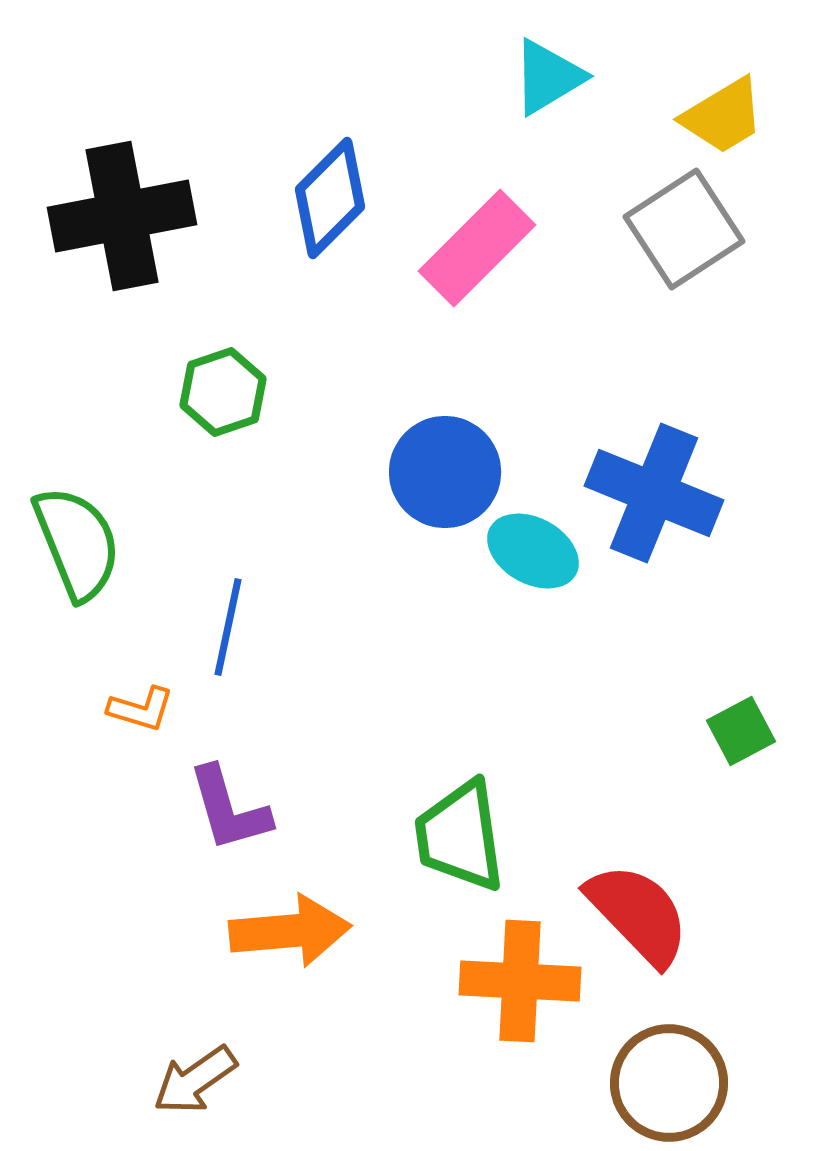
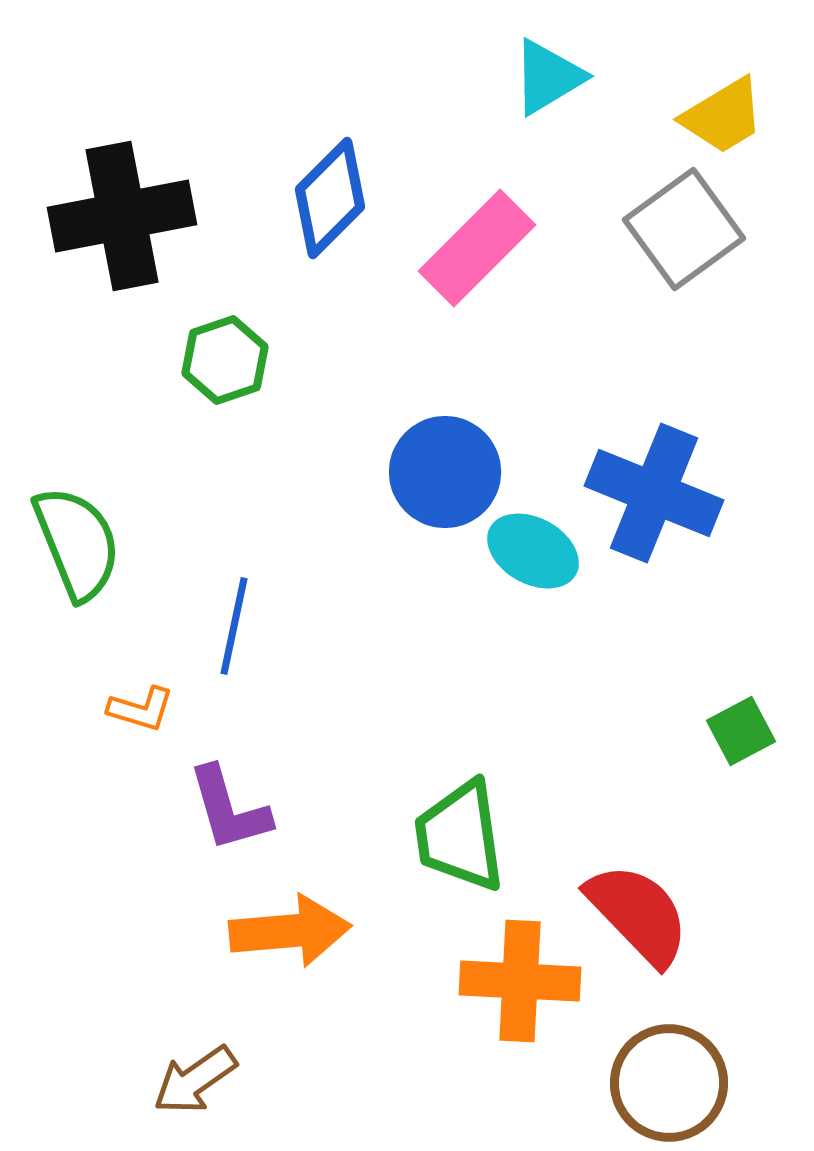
gray square: rotated 3 degrees counterclockwise
green hexagon: moved 2 px right, 32 px up
blue line: moved 6 px right, 1 px up
